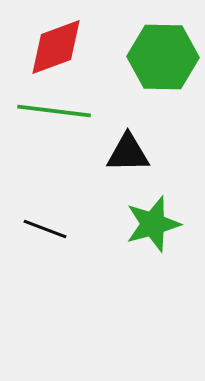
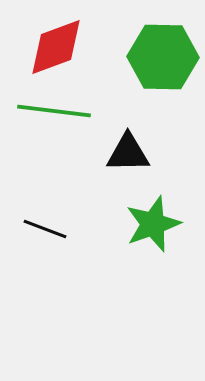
green star: rotated 4 degrees counterclockwise
